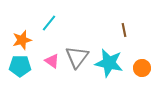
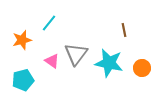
gray triangle: moved 1 px left, 3 px up
cyan pentagon: moved 3 px right, 14 px down; rotated 15 degrees counterclockwise
